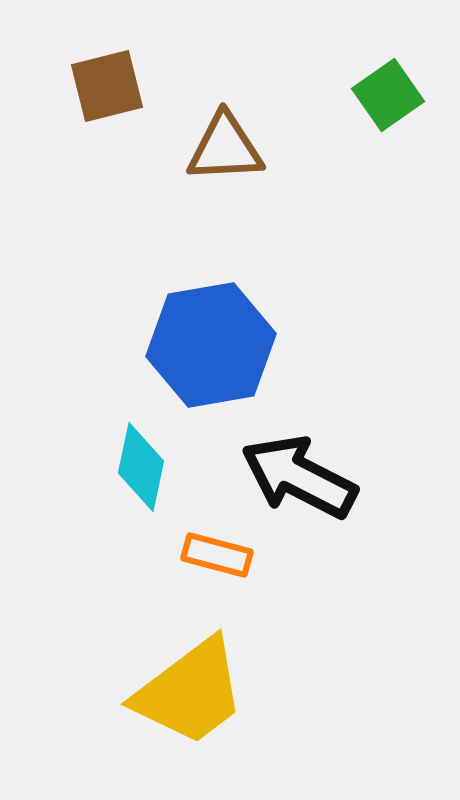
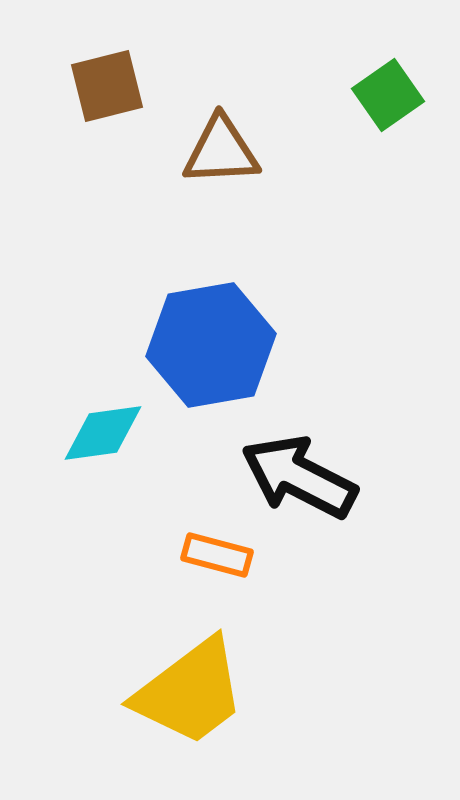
brown triangle: moved 4 px left, 3 px down
cyan diamond: moved 38 px left, 34 px up; rotated 70 degrees clockwise
